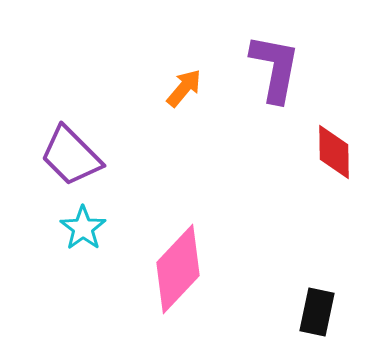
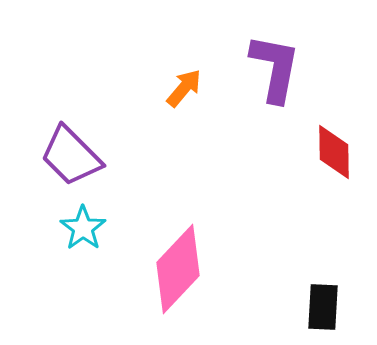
black rectangle: moved 6 px right, 5 px up; rotated 9 degrees counterclockwise
